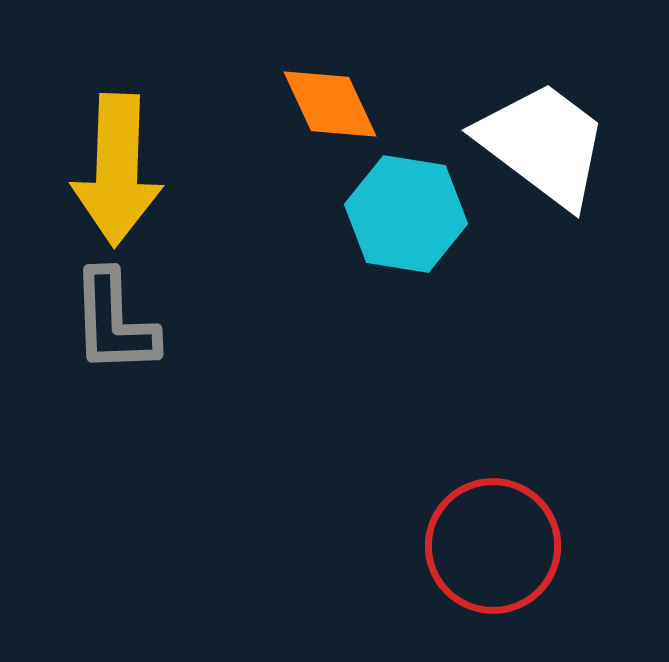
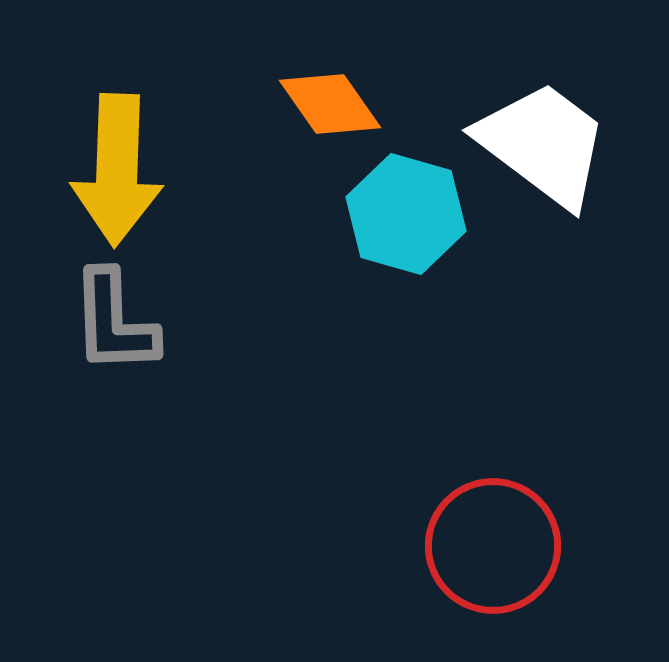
orange diamond: rotated 10 degrees counterclockwise
cyan hexagon: rotated 7 degrees clockwise
